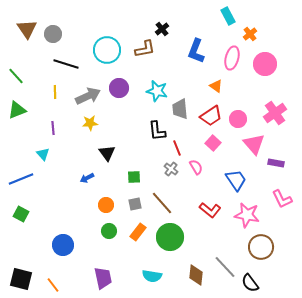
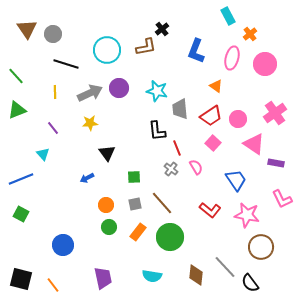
brown L-shape at (145, 49): moved 1 px right, 2 px up
gray arrow at (88, 96): moved 2 px right, 3 px up
purple line at (53, 128): rotated 32 degrees counterclockwise
pink triangle at (254, 144): rotated 15 degrees counterclockwise
green circle at (109, 231): moved 4 px up
